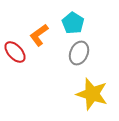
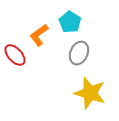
cyan pentagon: moved 3 px left, 1 px up
red ellipse: moved 3 px down
yellow star: moved 2 px left, 1 px up
